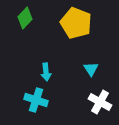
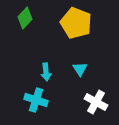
cyan triangle: moved 11 px left
white cross: moved 4 px left
